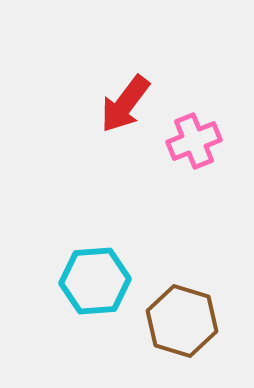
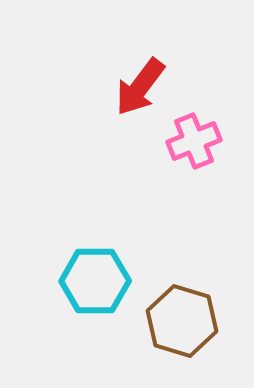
red arrow: moved 15 px right, 17 px up
cyan hexagon: rotated 4 degrees clockwise
